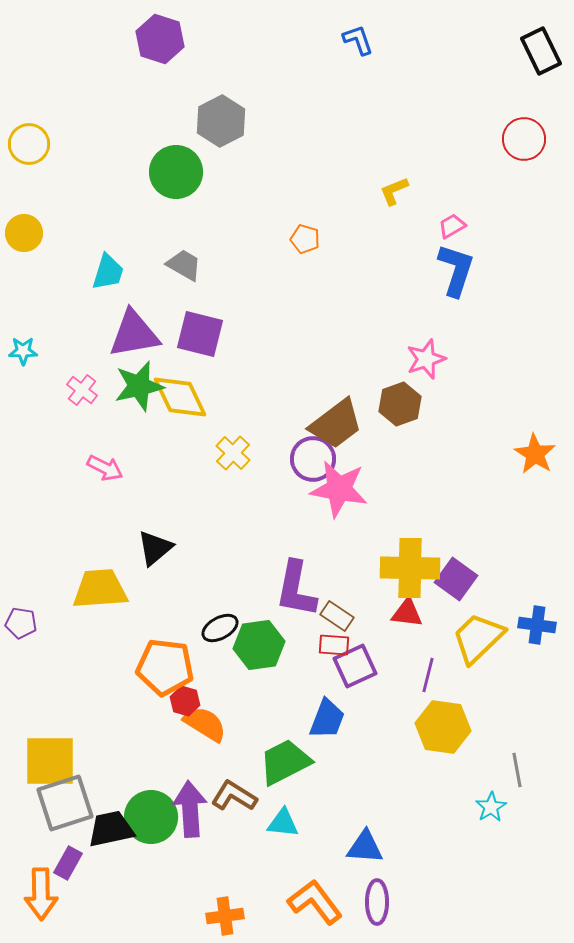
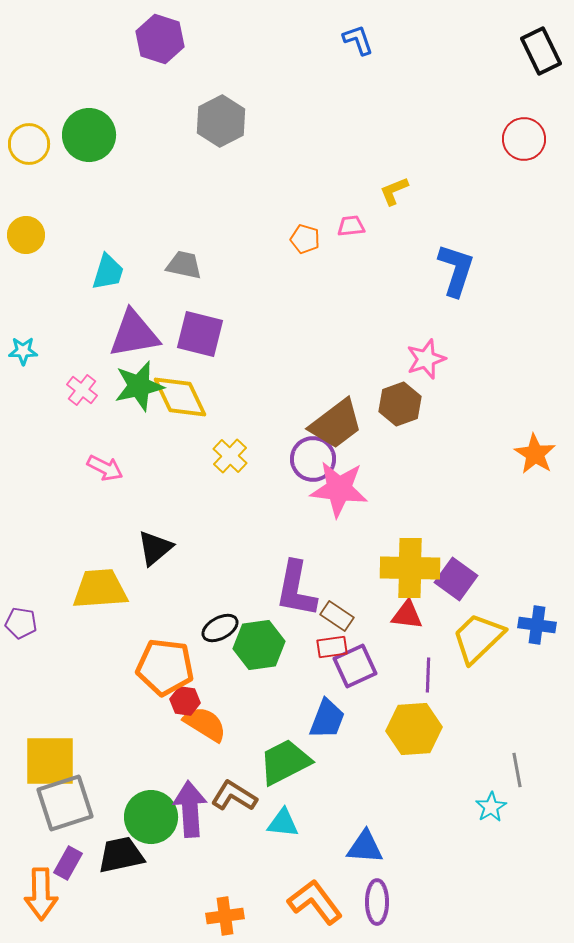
green circle at (176, 172): moved 87 px left, 37 px up
pink trapezoid at (452, 226): moved 101 px left; rotated 24 degrees clockwise
yellow circle at (24, 233): moved 2 px right, 2 px down
gray trapezoid at (184, 265): rotated 18 degrees counterclockwise
yellow cross at (233, 453): moved 3 px left, 3 px down
pink star at (339, 489): rotated 4 degrees counterclockwise
red triangle at (407, 613): moved 2 px down
red rectangle at (334, 645): moved 2 px left, 2 px down; rotated 12 degrees counterclockwise
purple line at (428, 675): rotated 12 degrees counterclockwise
red hexagon at (185, 701): rotated 8 degrees counterclockwise
yellow hexagon at (443, 727): moved 29 px left, 2 px down; rotated 12 degrees counterclockwise
black trapezoid at (111, 829): moved 10 px right, 26 px down
